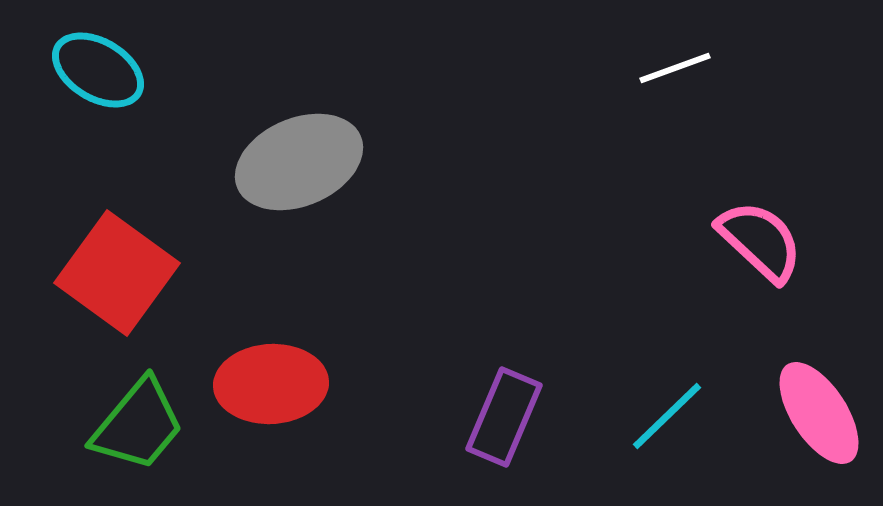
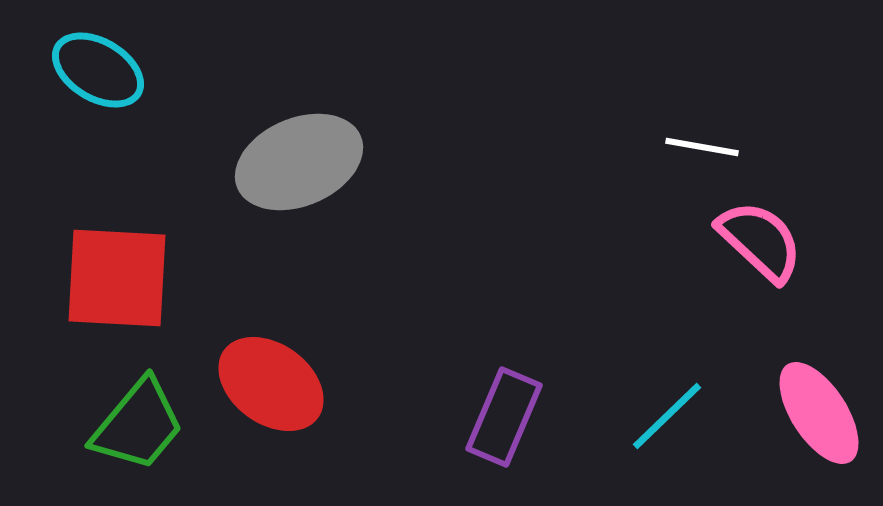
white line: moved 27 px right, 79 px down; rotated 30 degrees clockwise
red square: moved 5 px down; rotated 33 degrees counterclockwise
red ellipse: rotated 39 degrees clockwise
